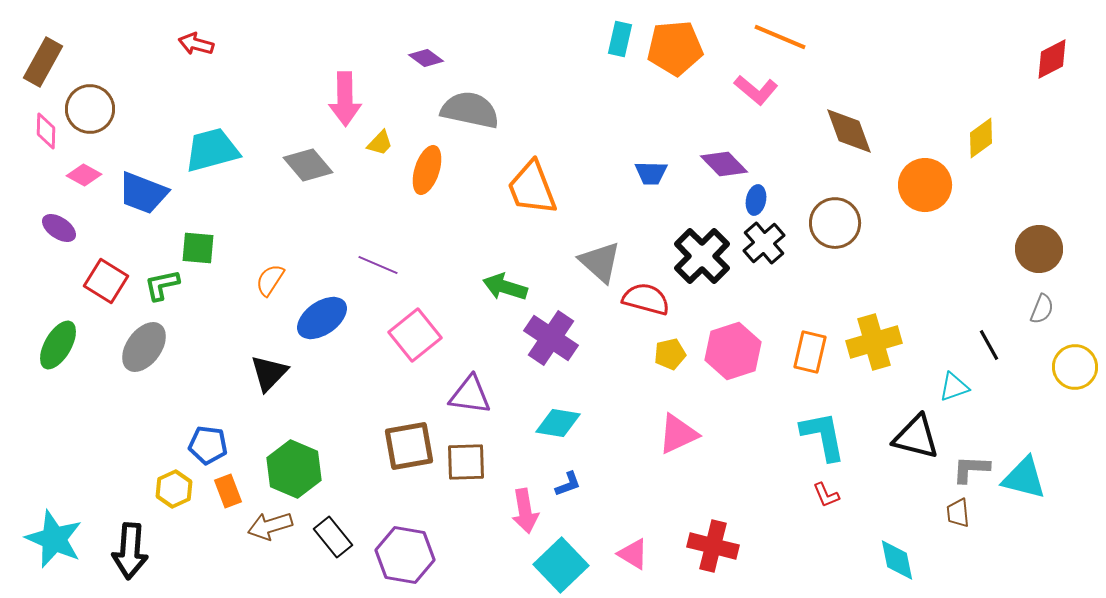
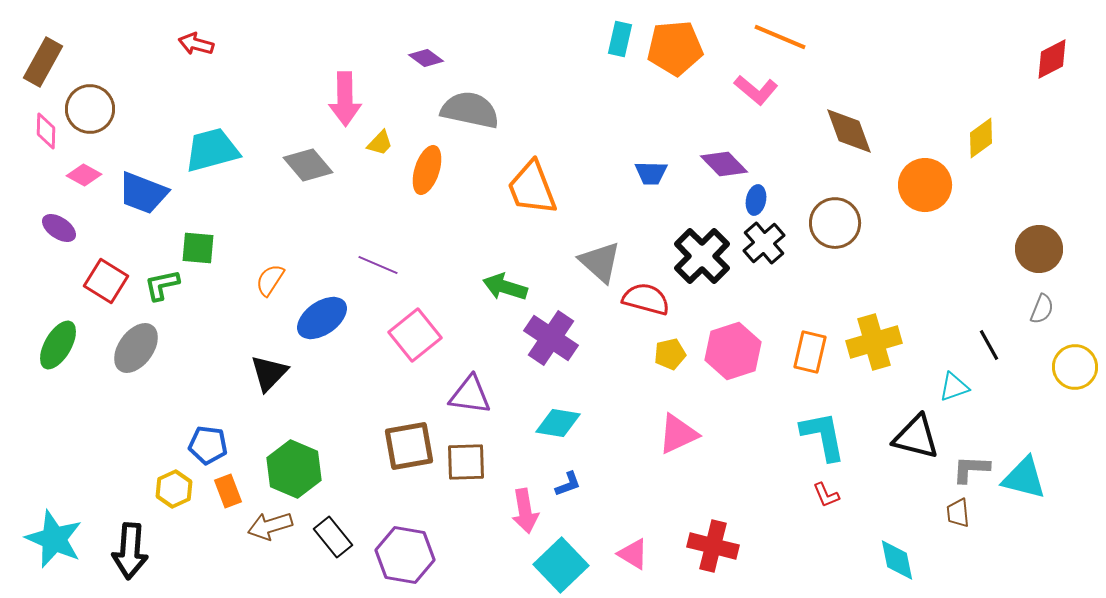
gray ellipse at (144, 347): moved 8 px left, 1 px down
